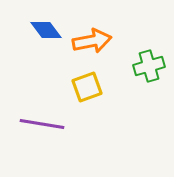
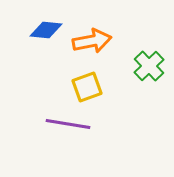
blue diamond: rotated 48 degrees counterclockwise
green cross: rotated 28 degrees counterclockwise
purple line: moved 26 px right
